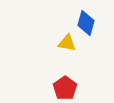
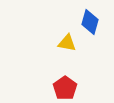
blue diamond: moved 4 px right, 1 px up
